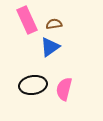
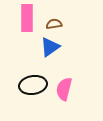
pink rectangle: moved 2 px up; rotated 24 degrees clockwise
